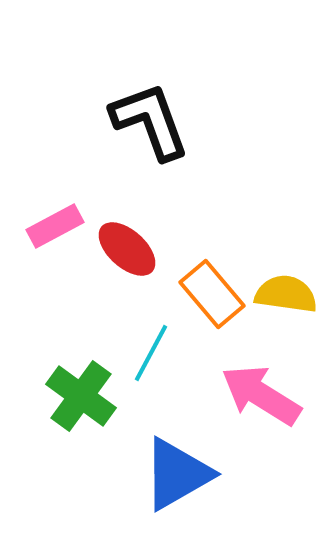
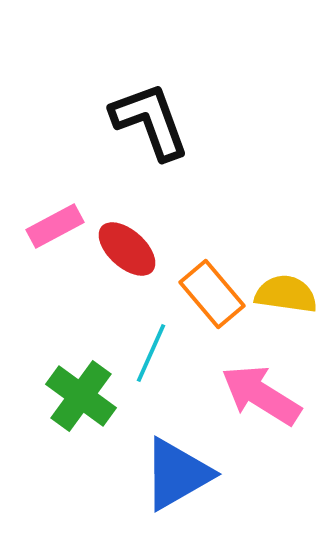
cyan line: rotated 4 degrees counterclockwise
